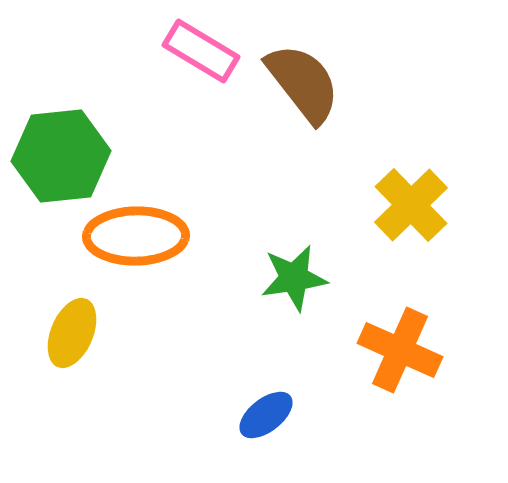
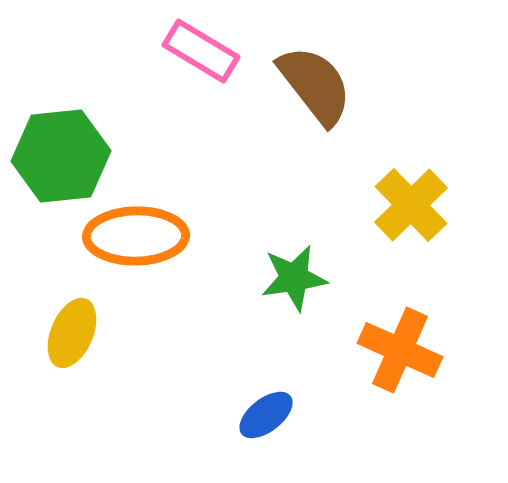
brown semicircle: moved 12 px right, 2 px down
